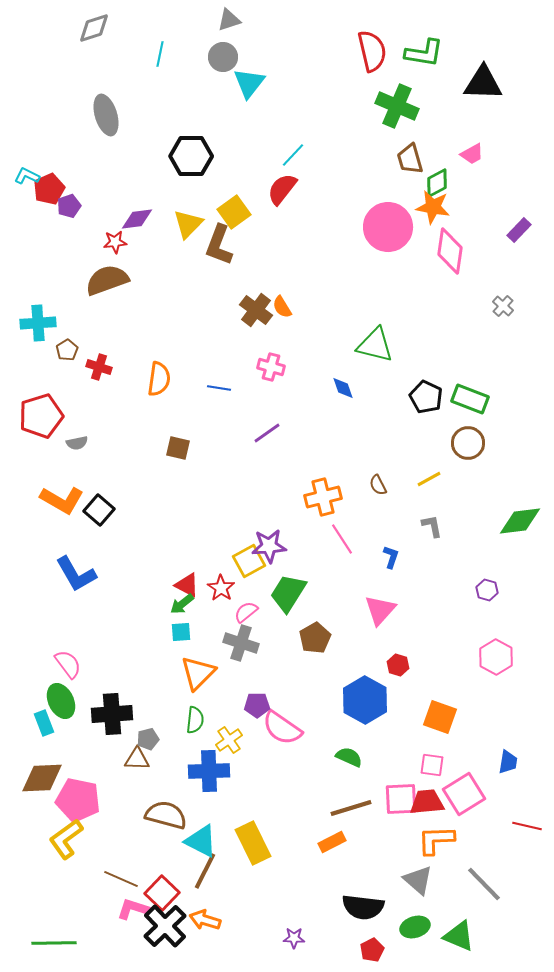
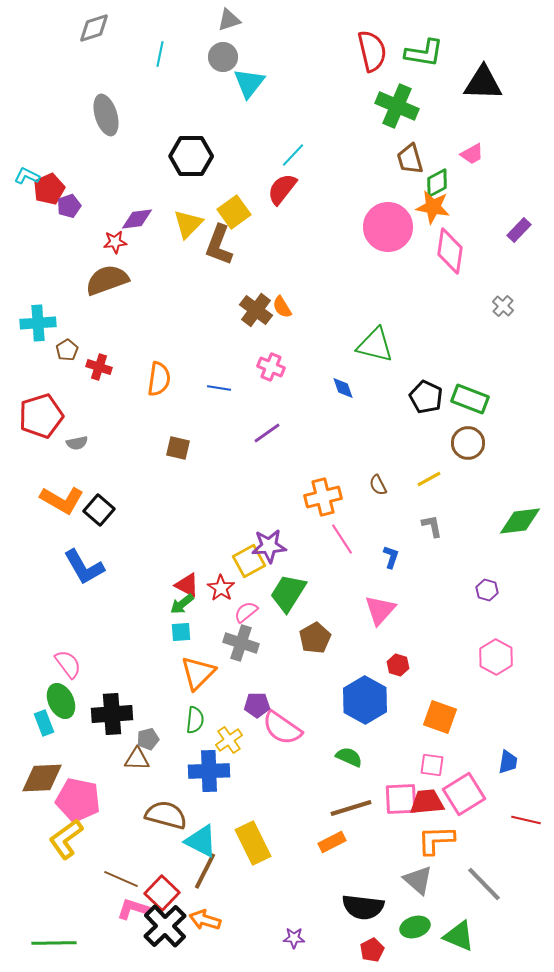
pink cross at (271, 367): rotated 8 degrees clockwise
blue L-shape at (76, 574): moved 8 px right, 7 px up
red line at (527, 826): moved 1 px left, 6 px up
